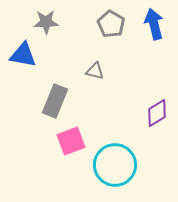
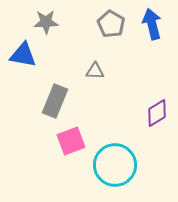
blue arrow: moved 2 px left
gray triangle: rotated 12 degrees counterclockwise
